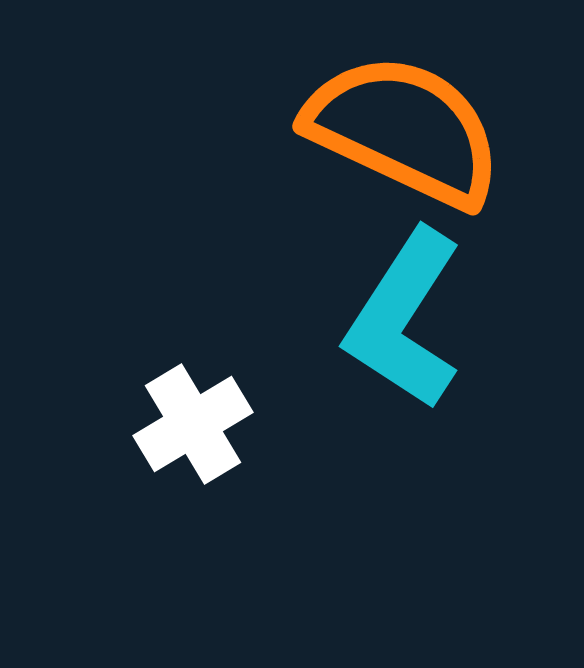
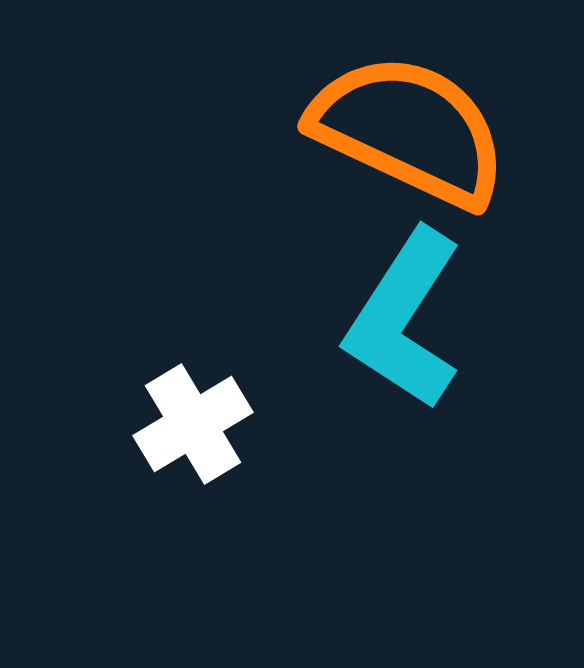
orange semicircle: moved 5 px right
